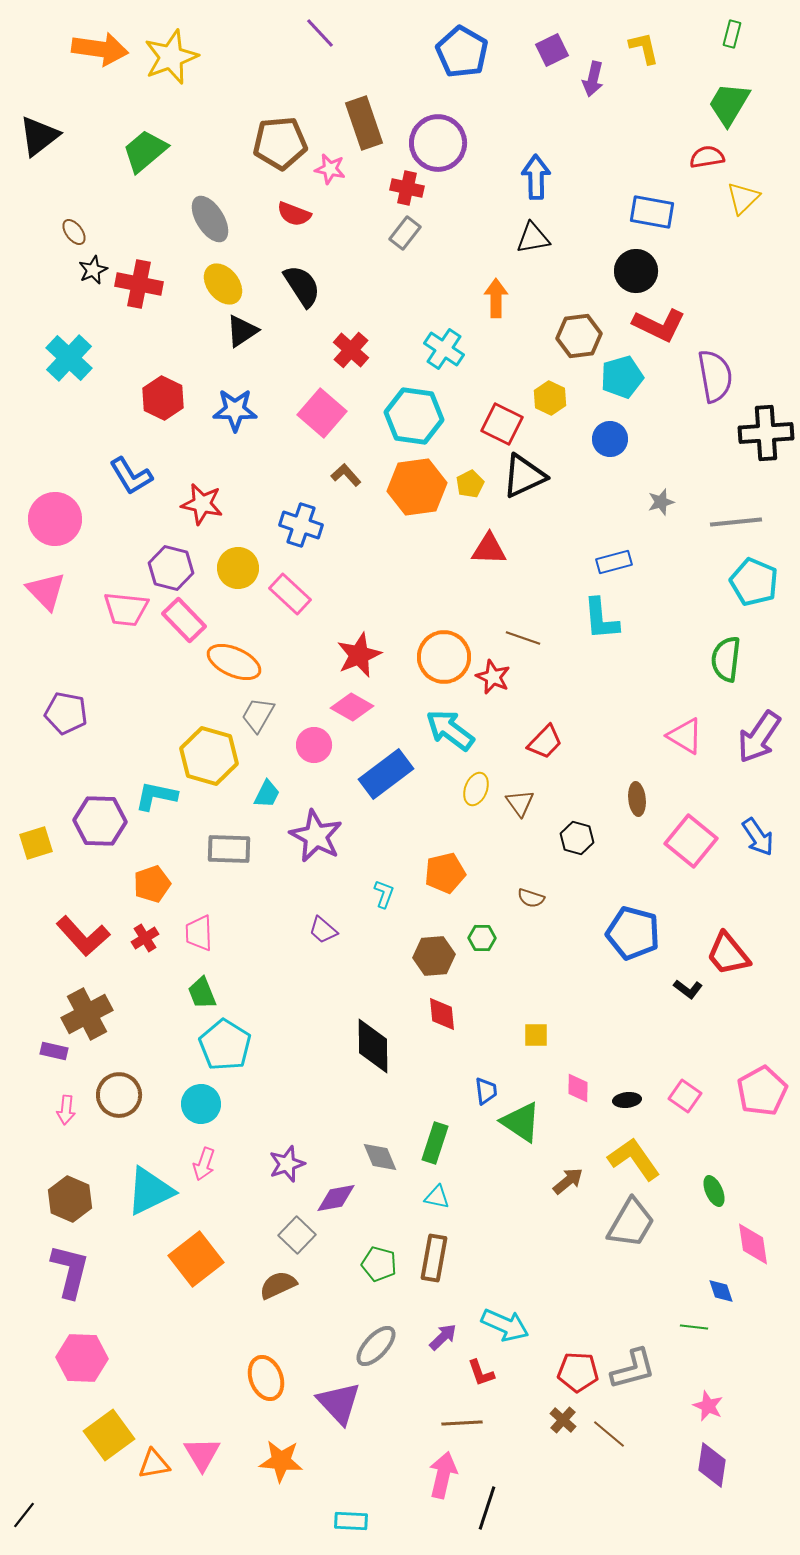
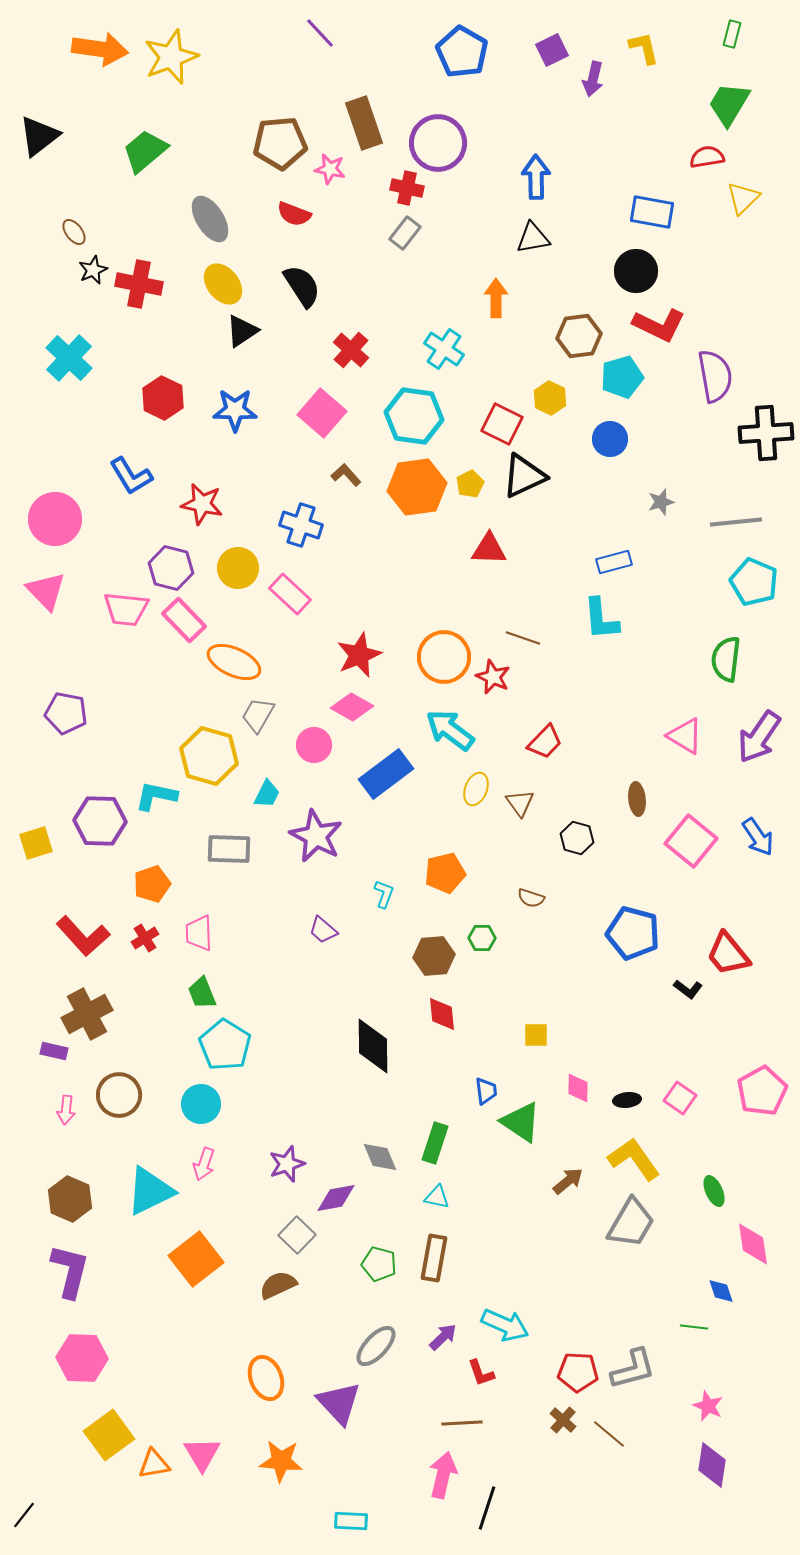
pink square at (685, 1096): moved 5 px left, 2 px down
